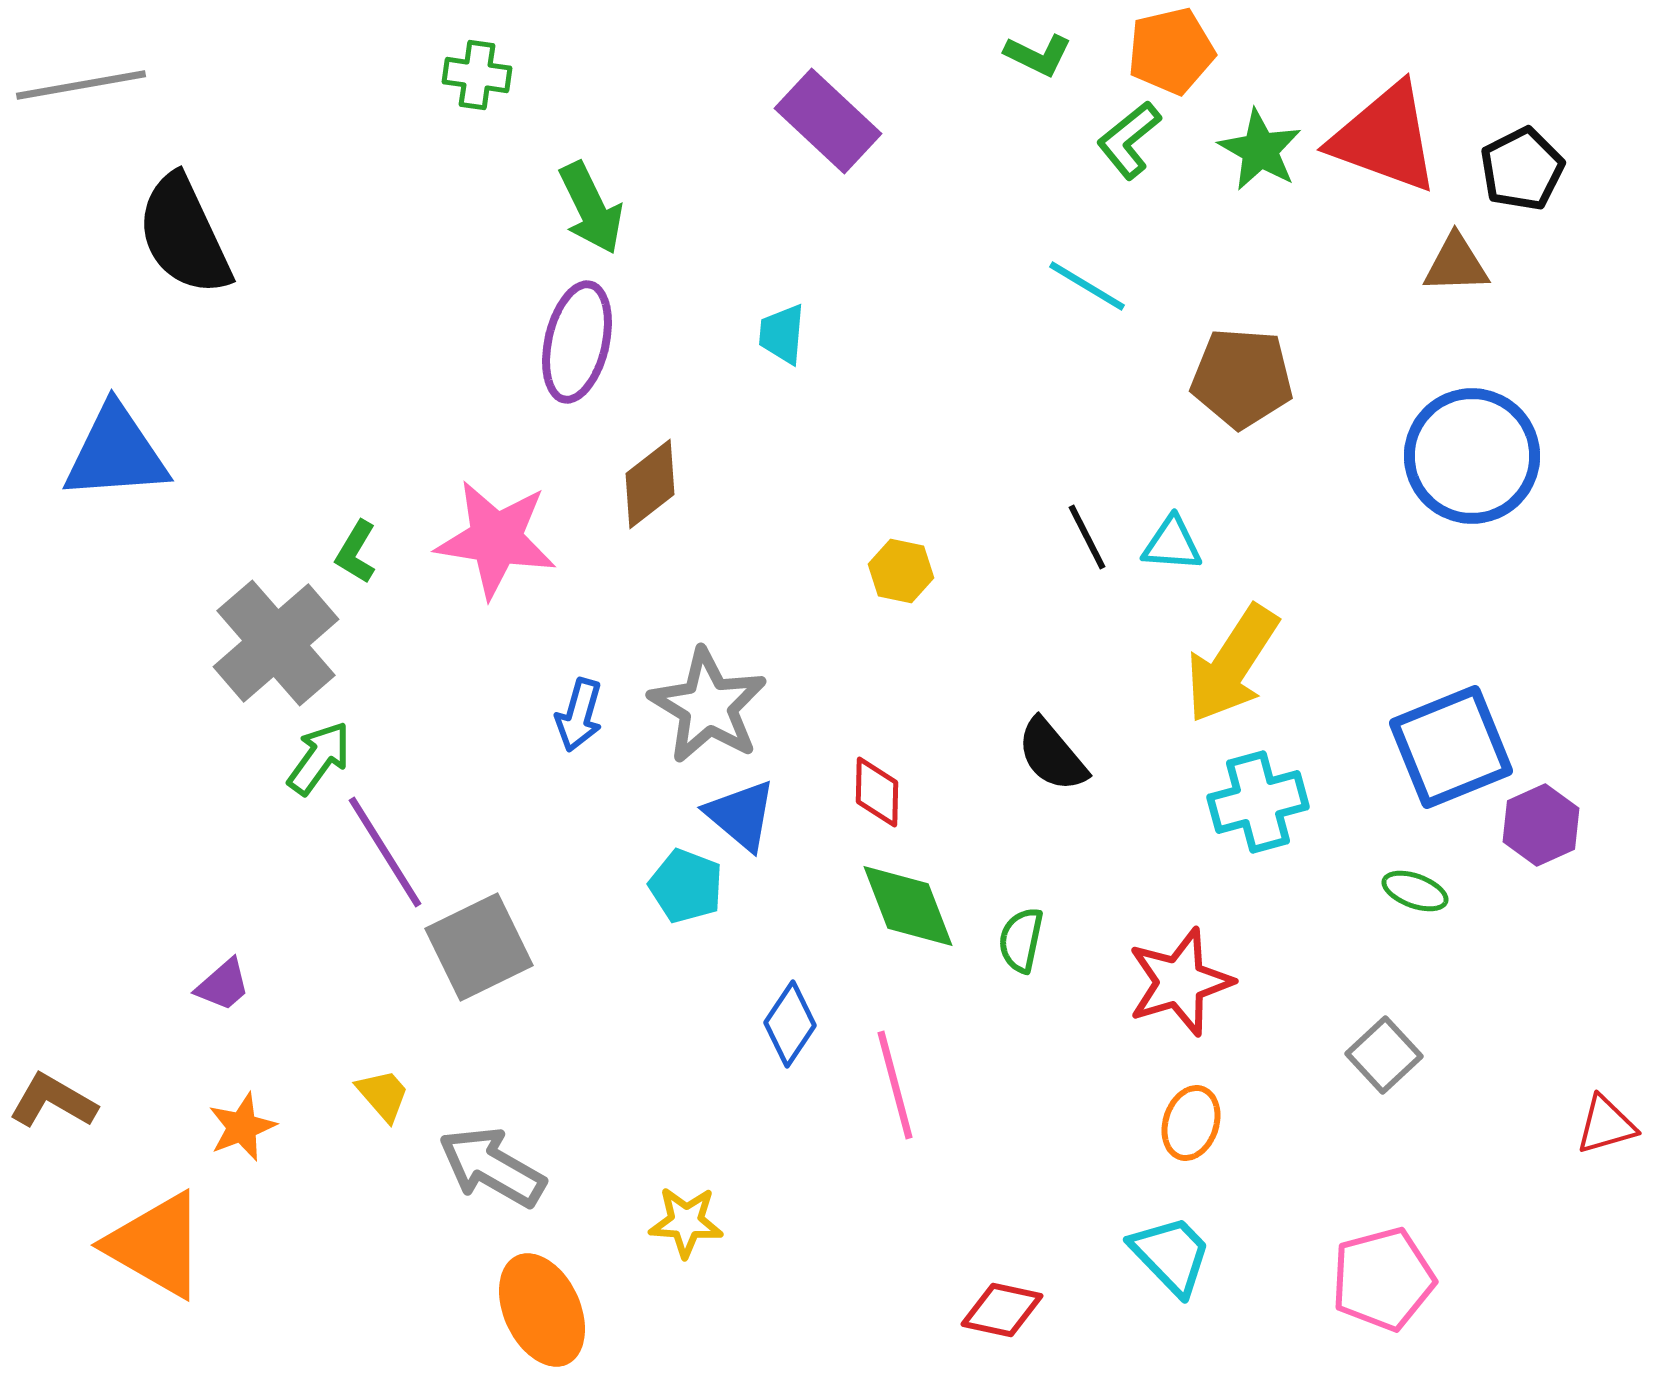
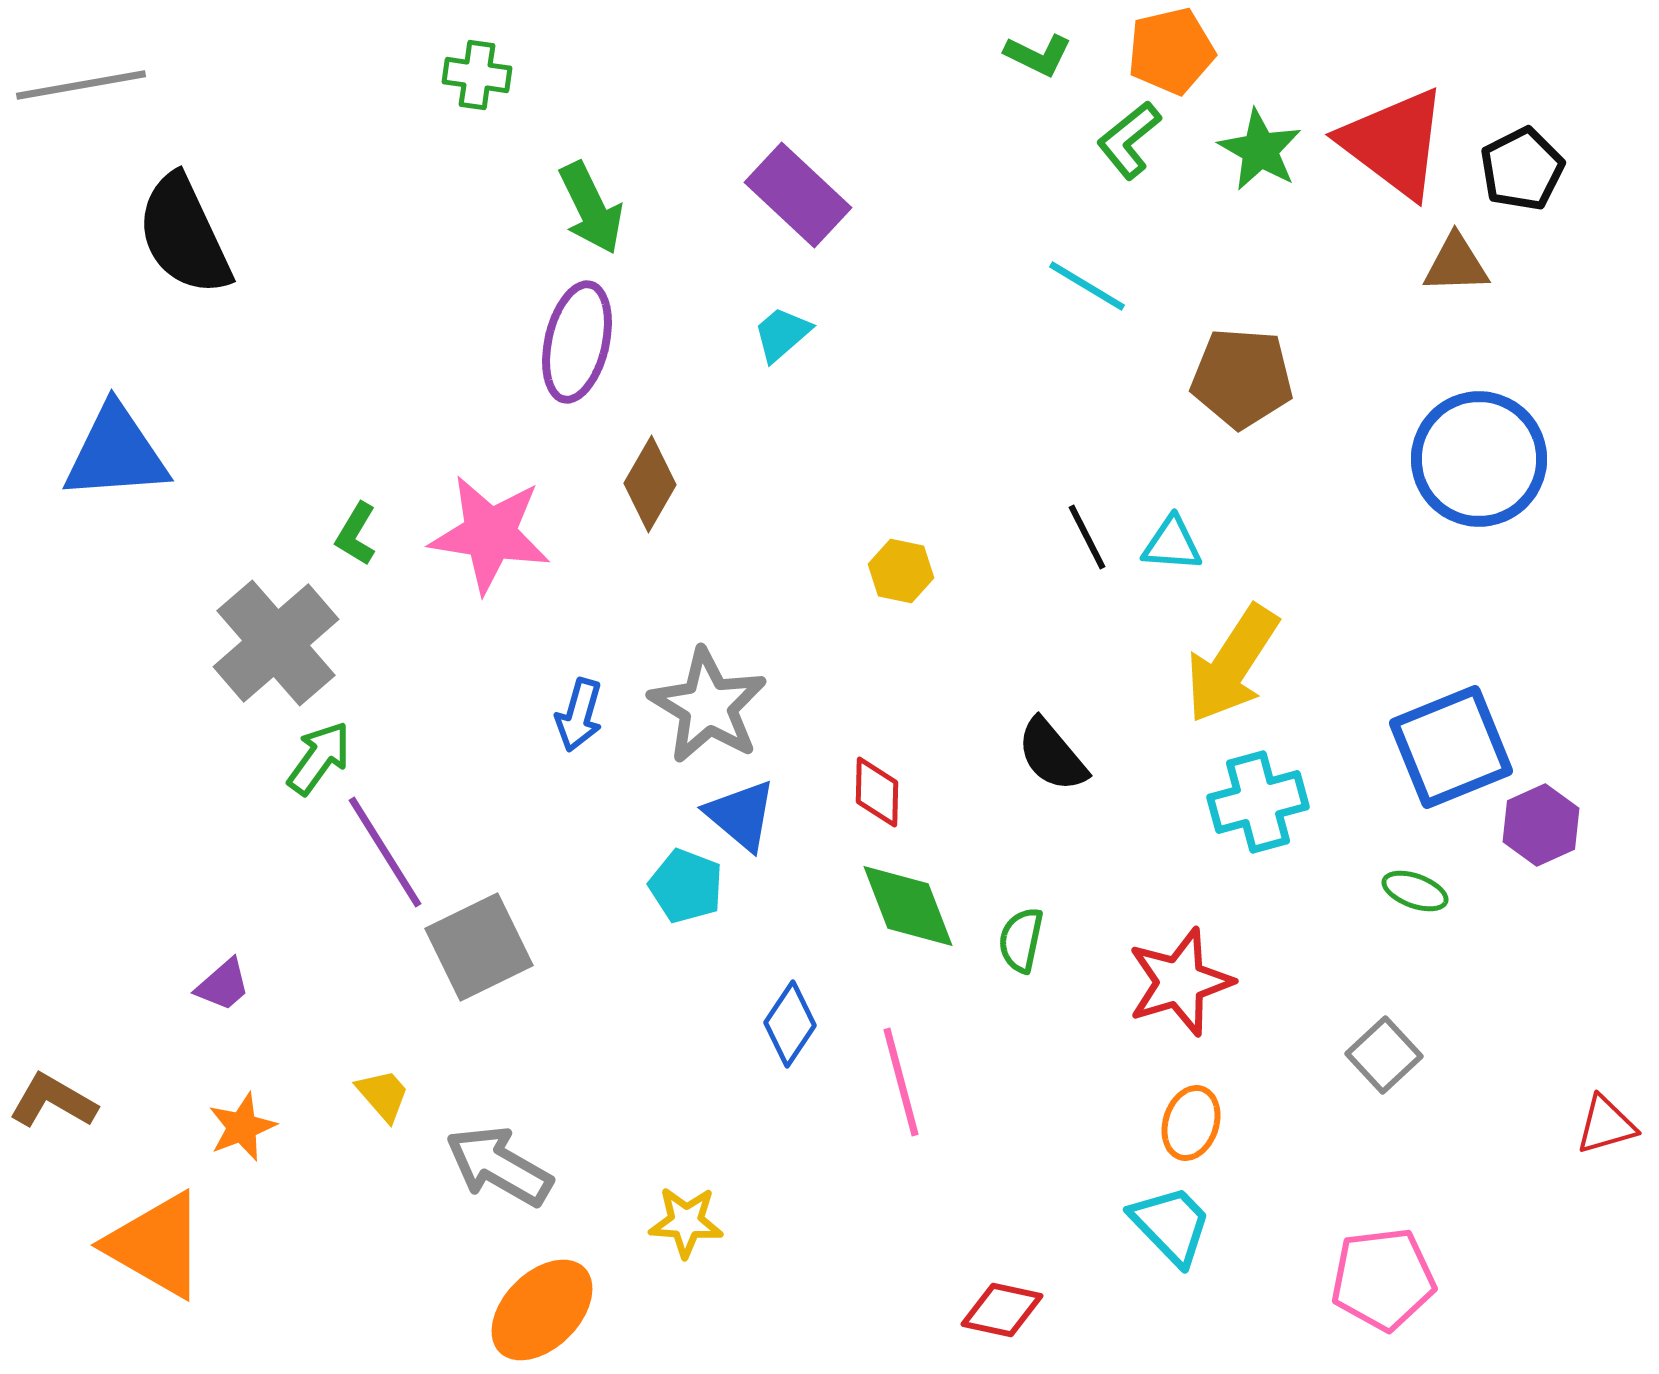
purple rectangle at (828, 121): moved 30 px left, 74 px down
red triangle at (1385, 138): moved 9 px right, 5 px down; rotated 17 degrees clockwise
cyan trapezoid at (782, 334): rotated 44 degrees clockwise
blue circle at (1472, 456): moved 7 px right, 3 px down
brown diamond at (650, 484): rotated 22 degrees counterclockwise
pink star at (496, 539): moved 6 px left, 5 px up
green L-shape at (356, 552): moved 18 px up
pink line at (895, 1085): moved 6 px right, 3 px up
gray arrow at (492, 1167): moved 7 px right, 1 px up
cyan trapezoid at (1171, 1255): moved 30 px up
pink pentagon at (1383, 1279): rotated 8 degrees clockwise
orange ellipse at (542, 1310): rotated 70 degrees clockwise
